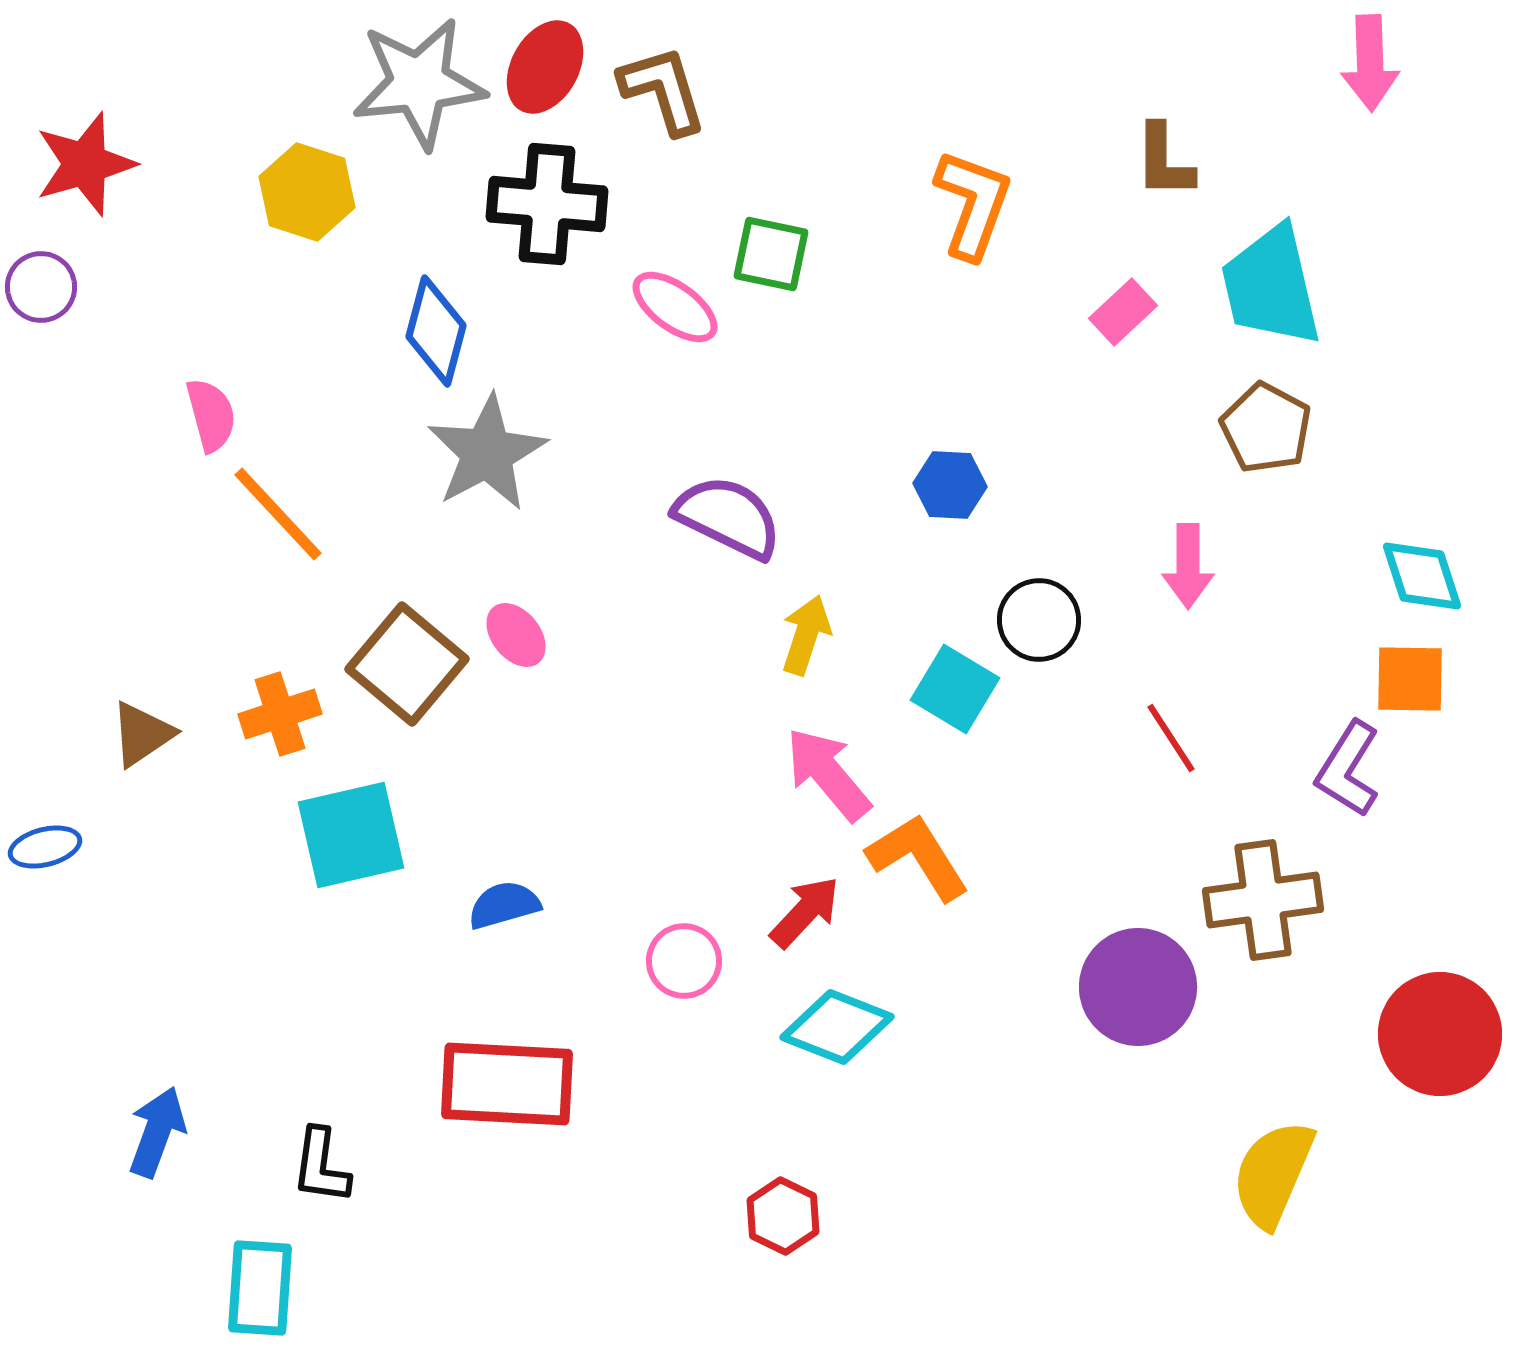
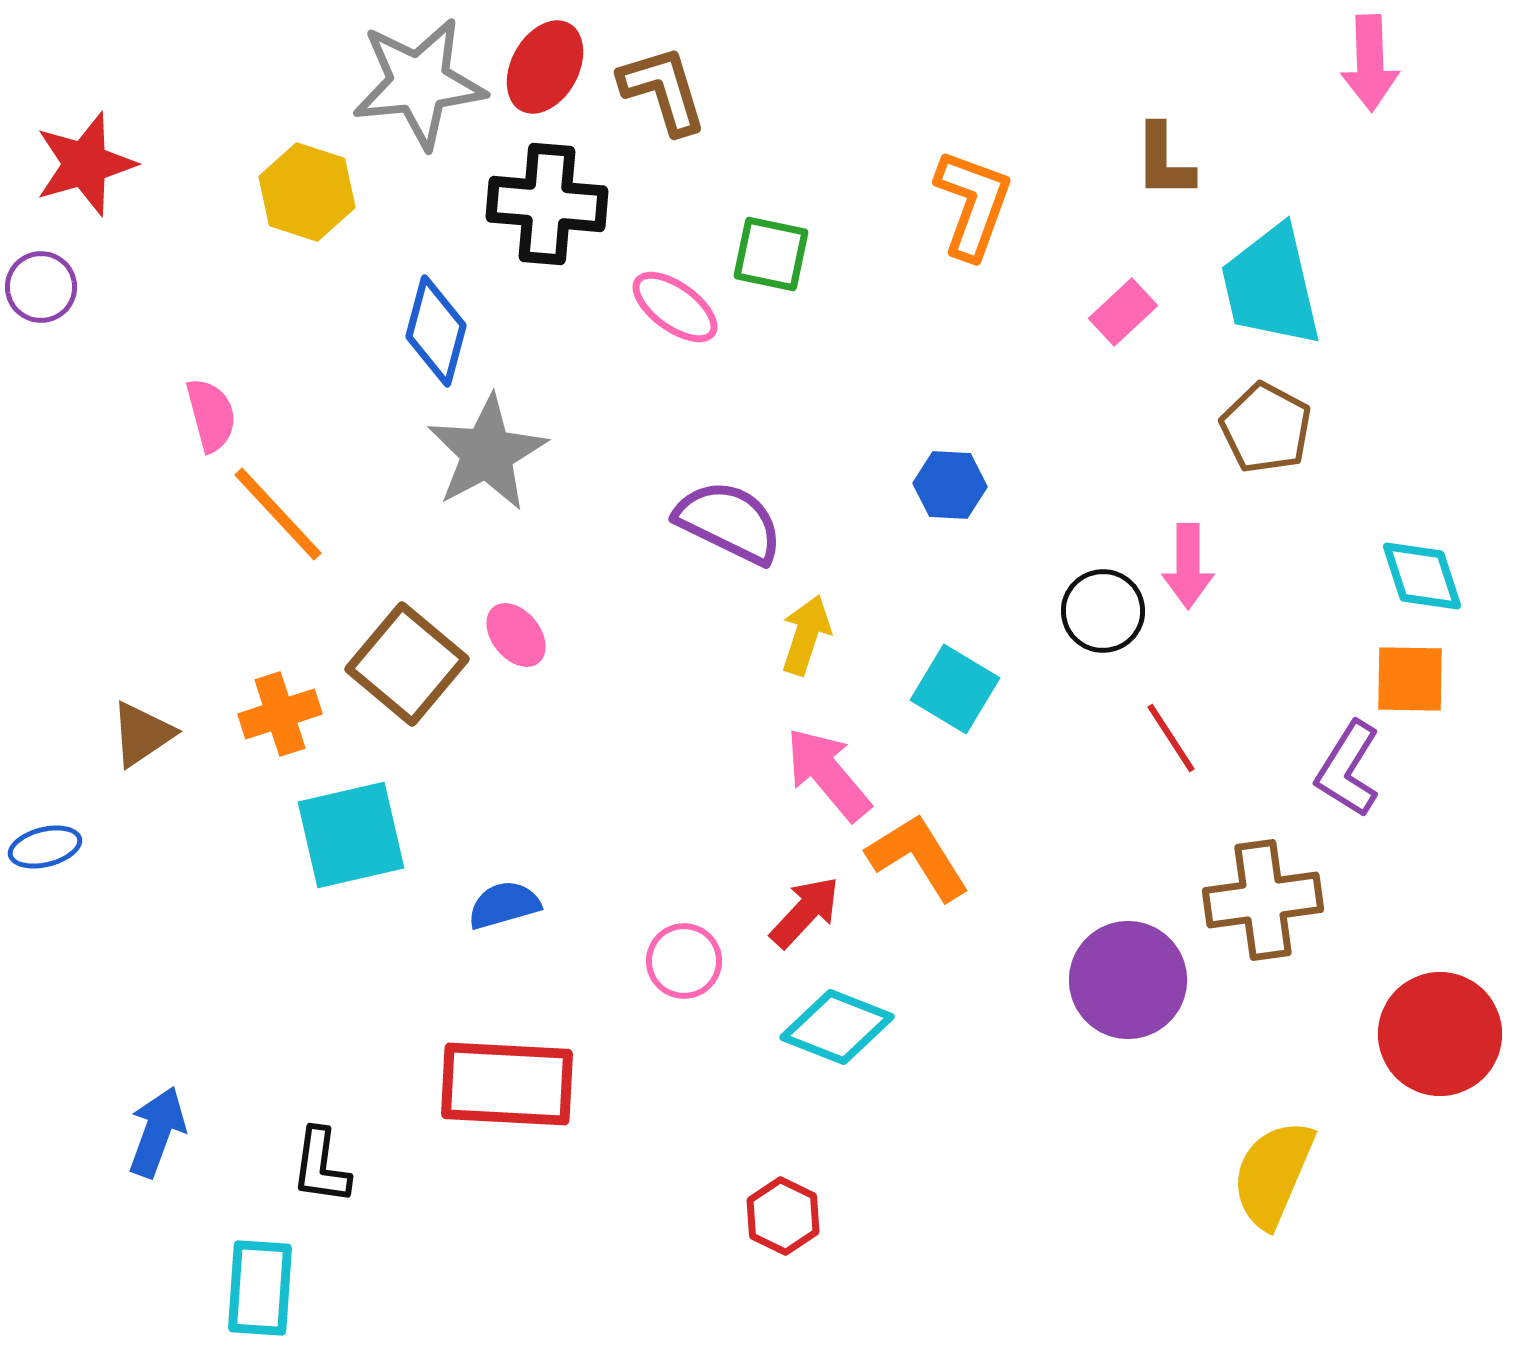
purple semicircle at (728, 517): moved 1 px right, 5 px down
black circle at (1039, 620): moved 64 px right, 9 px up
purple circle at (1138, 987): moved 10 px left, 7 px up
